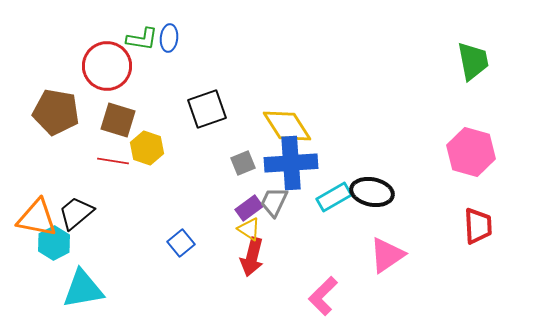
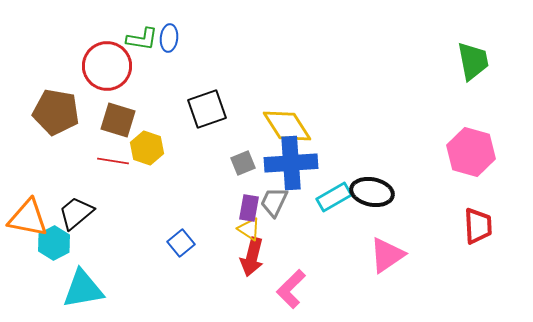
purple rectangle: rotated 44 degrees counterclockwise
orange triangle: moved 9 px left
pink L-shape: moved 32 px left, 7 px up
